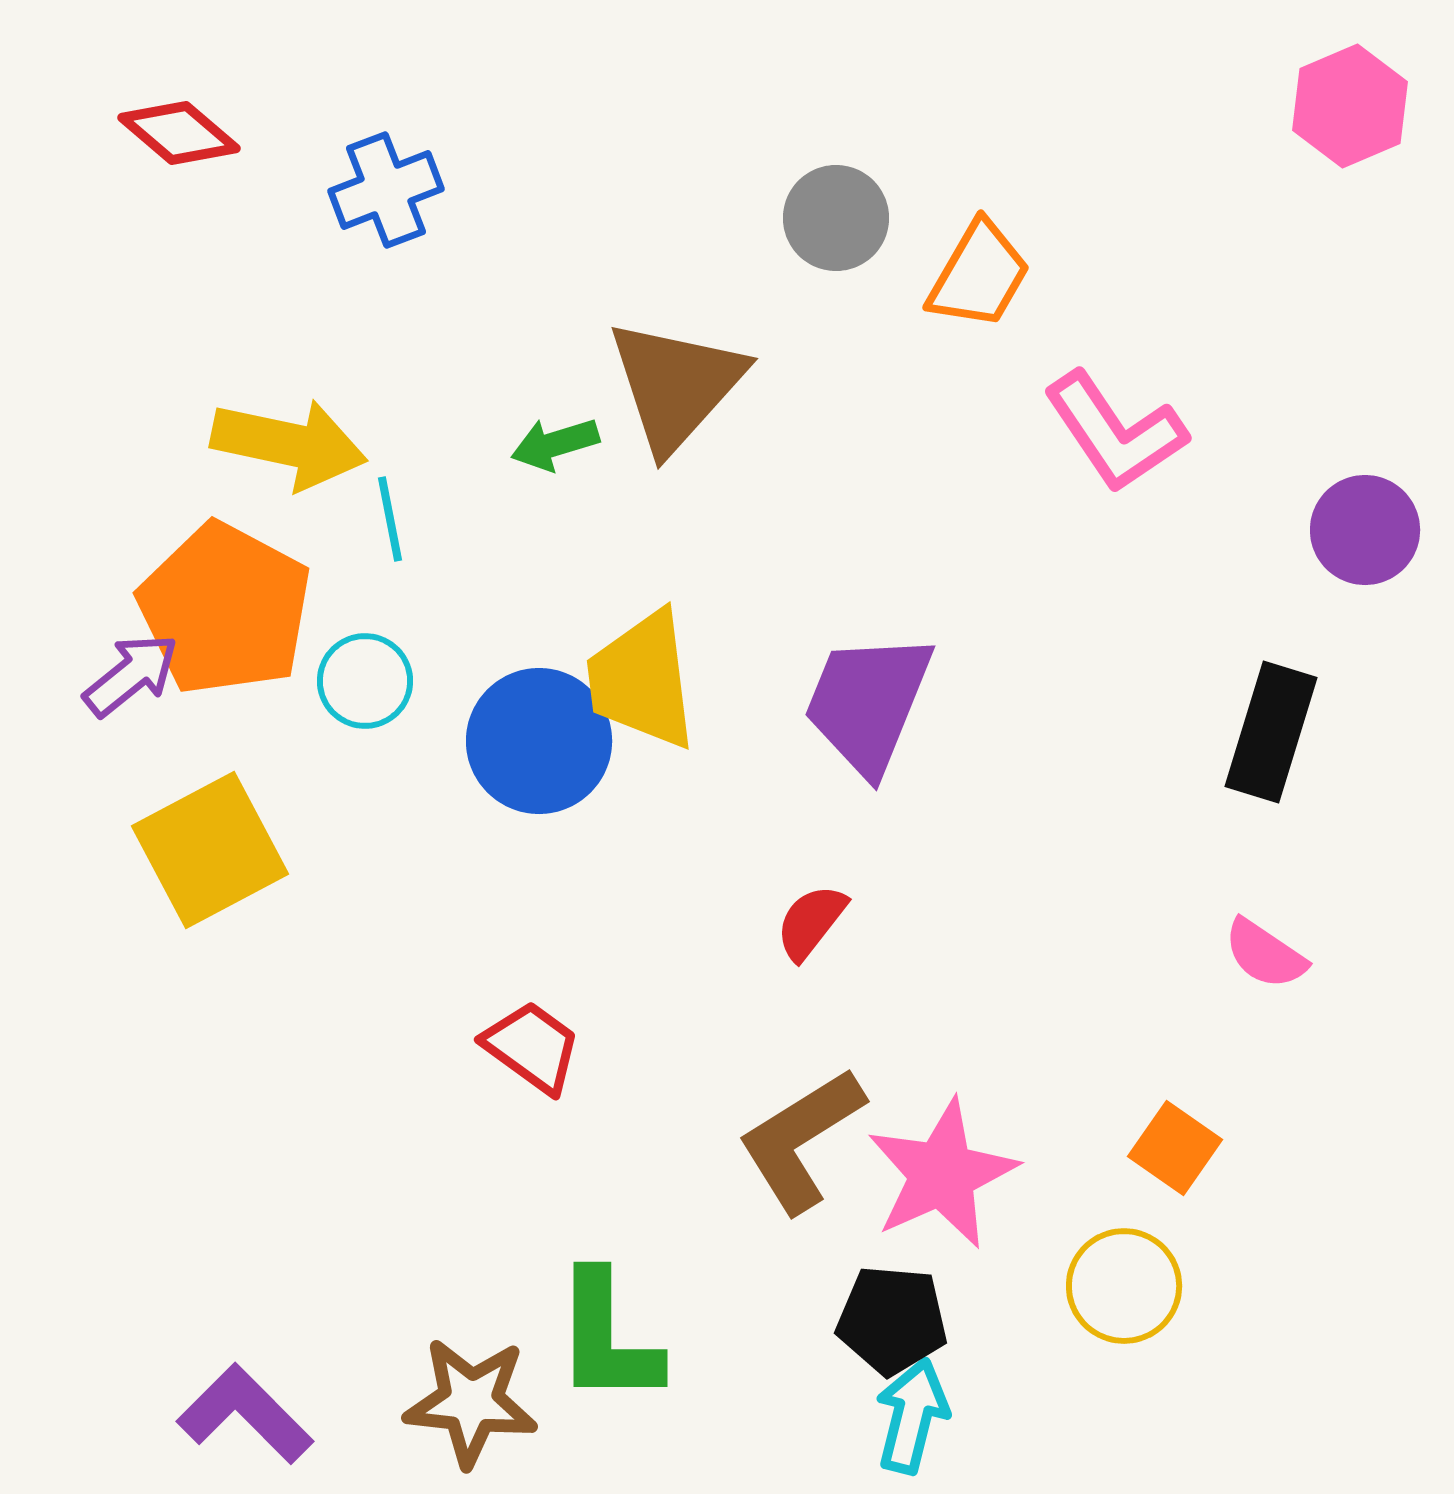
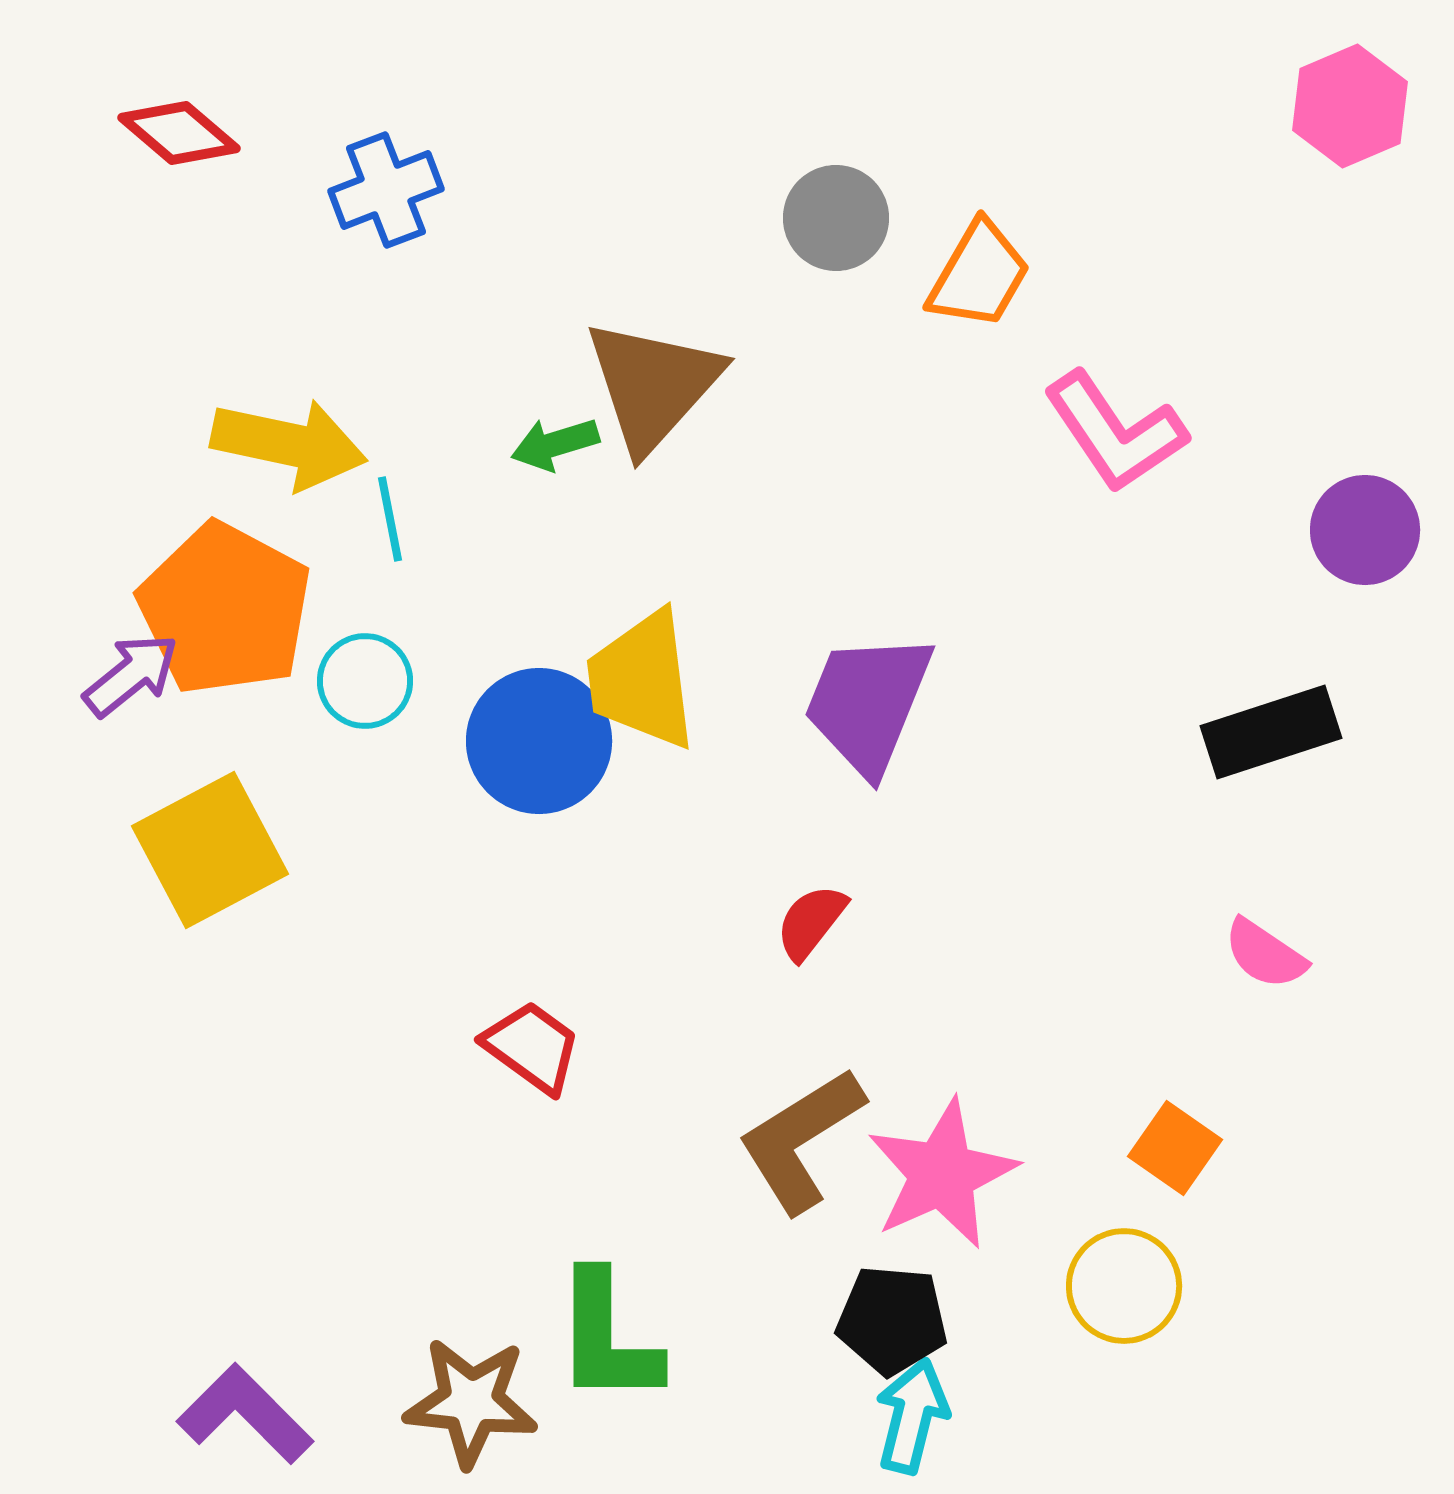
brown triangle: moved 23 px left
black rectangle: rotated 55 degrees clockwise
